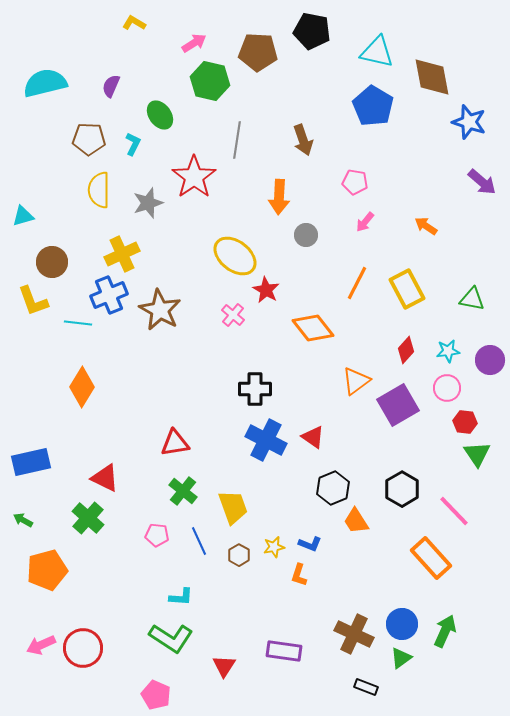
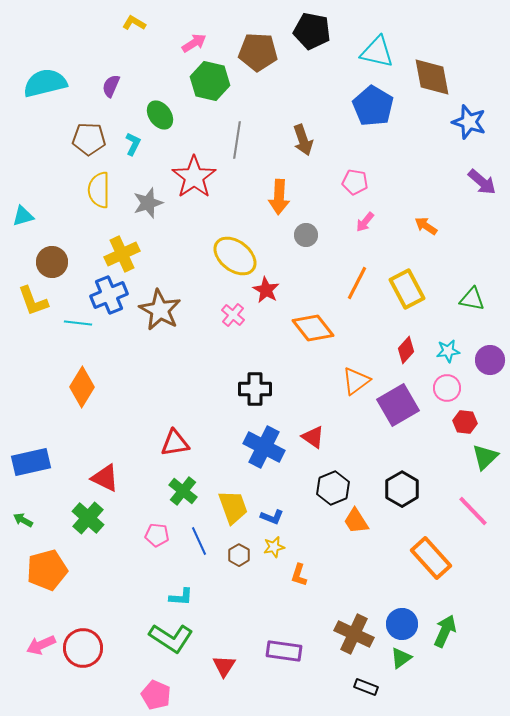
blue cross at (266, 440): moved 2 px left, 7 px down
green triangle at (477, 454): moved 8 px right, 3 px down; rotated 20 degrees clockwise
pink line at (454, 511): moved 19 px right
blue L-shape at (310, 544): moved 38 px left, 27 px up
